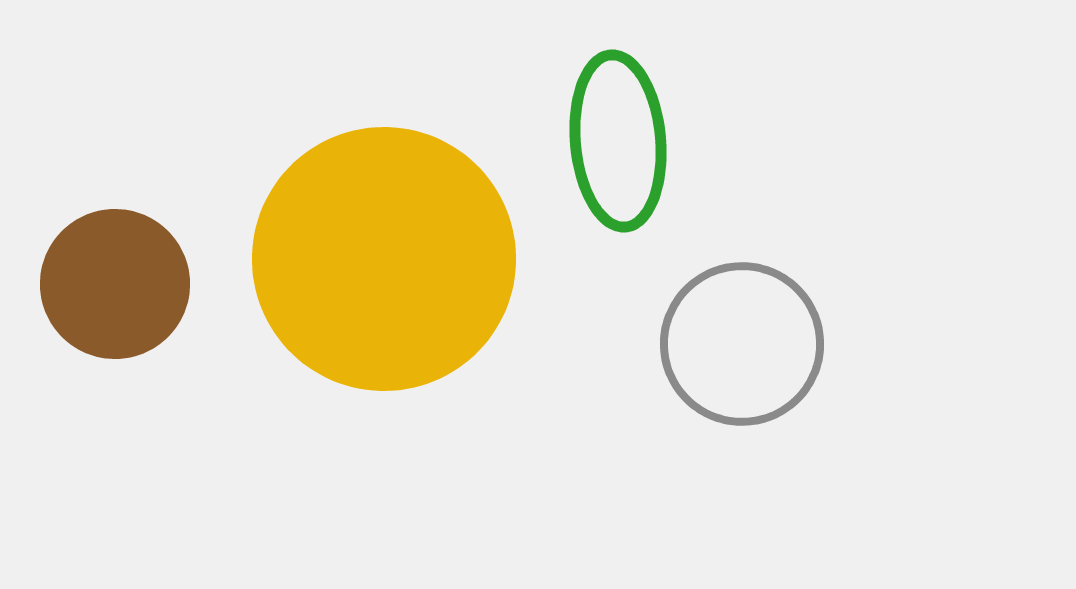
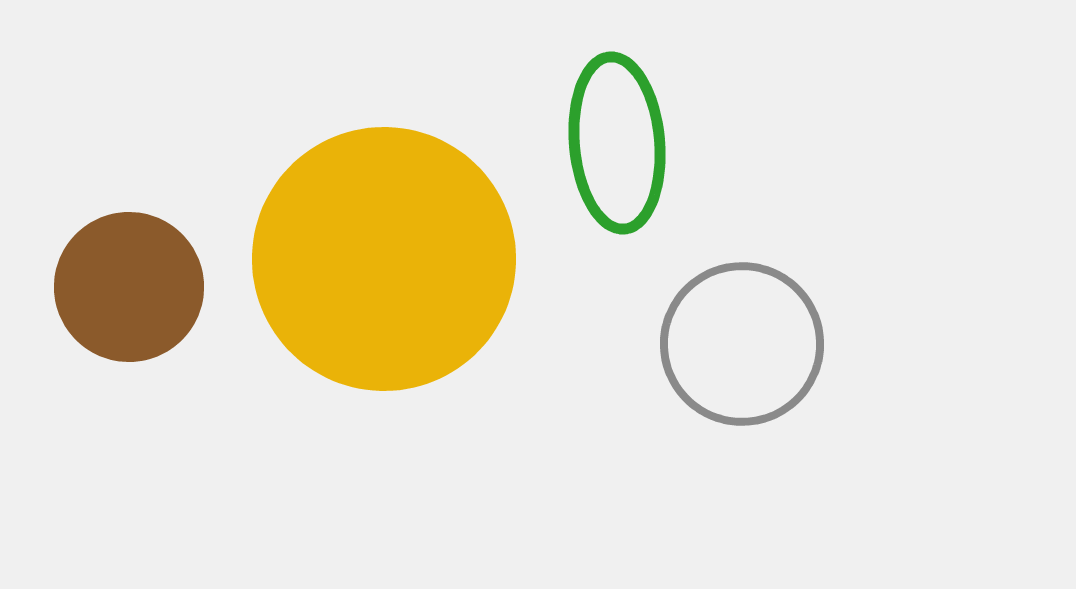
green ellipse: moved 1 px left, 2 px down
brown circle: moved 14 px right, 3 px down
